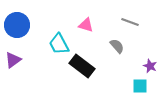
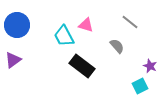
gray line: rotated 18 degrees clockwise
cyan trapezoid: moved 5 px right, 8 px up
cyan square: rotated 28 degrees counterclockwise
